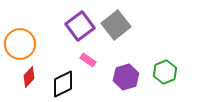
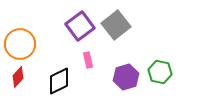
pink rectangle: rotated 42 degrees clockwise
green hexagon: moved 5 px left; rotated 25 degrees counterclockwise
red diamond: moved 11 px left
black diamond: moved 4 px left, 3 px up
